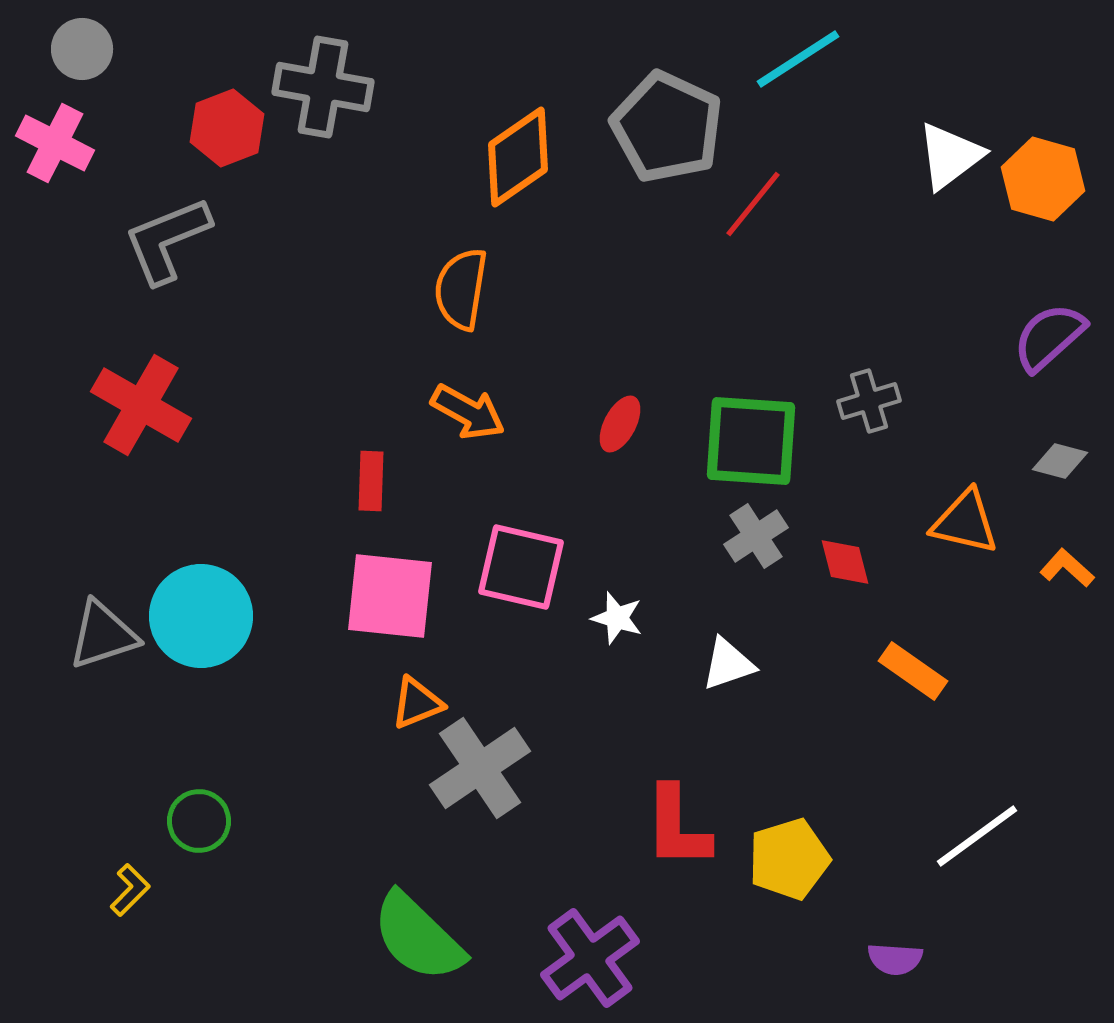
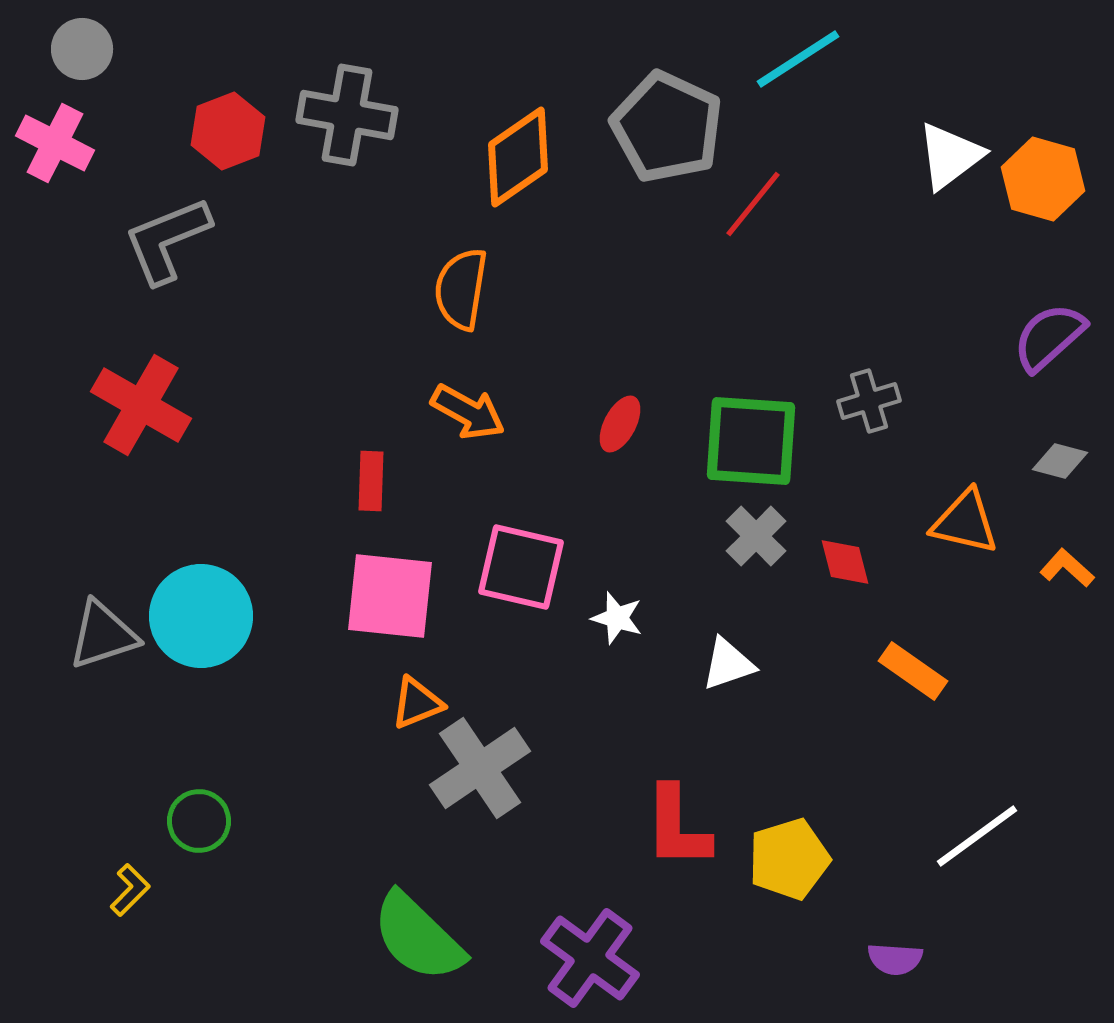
gray cross at (323, 87): moved 24 px right, 28 px down
red hexagon at (227, 128): moved 1 px right, 3 px down
gray cross at (756, 536): rotated 12 degrees counterclockwise
purple cross at (590, 958): rotated 18 degrees counterclockwise
